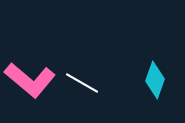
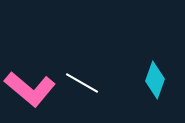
pink L-shape: moved 9 px down
